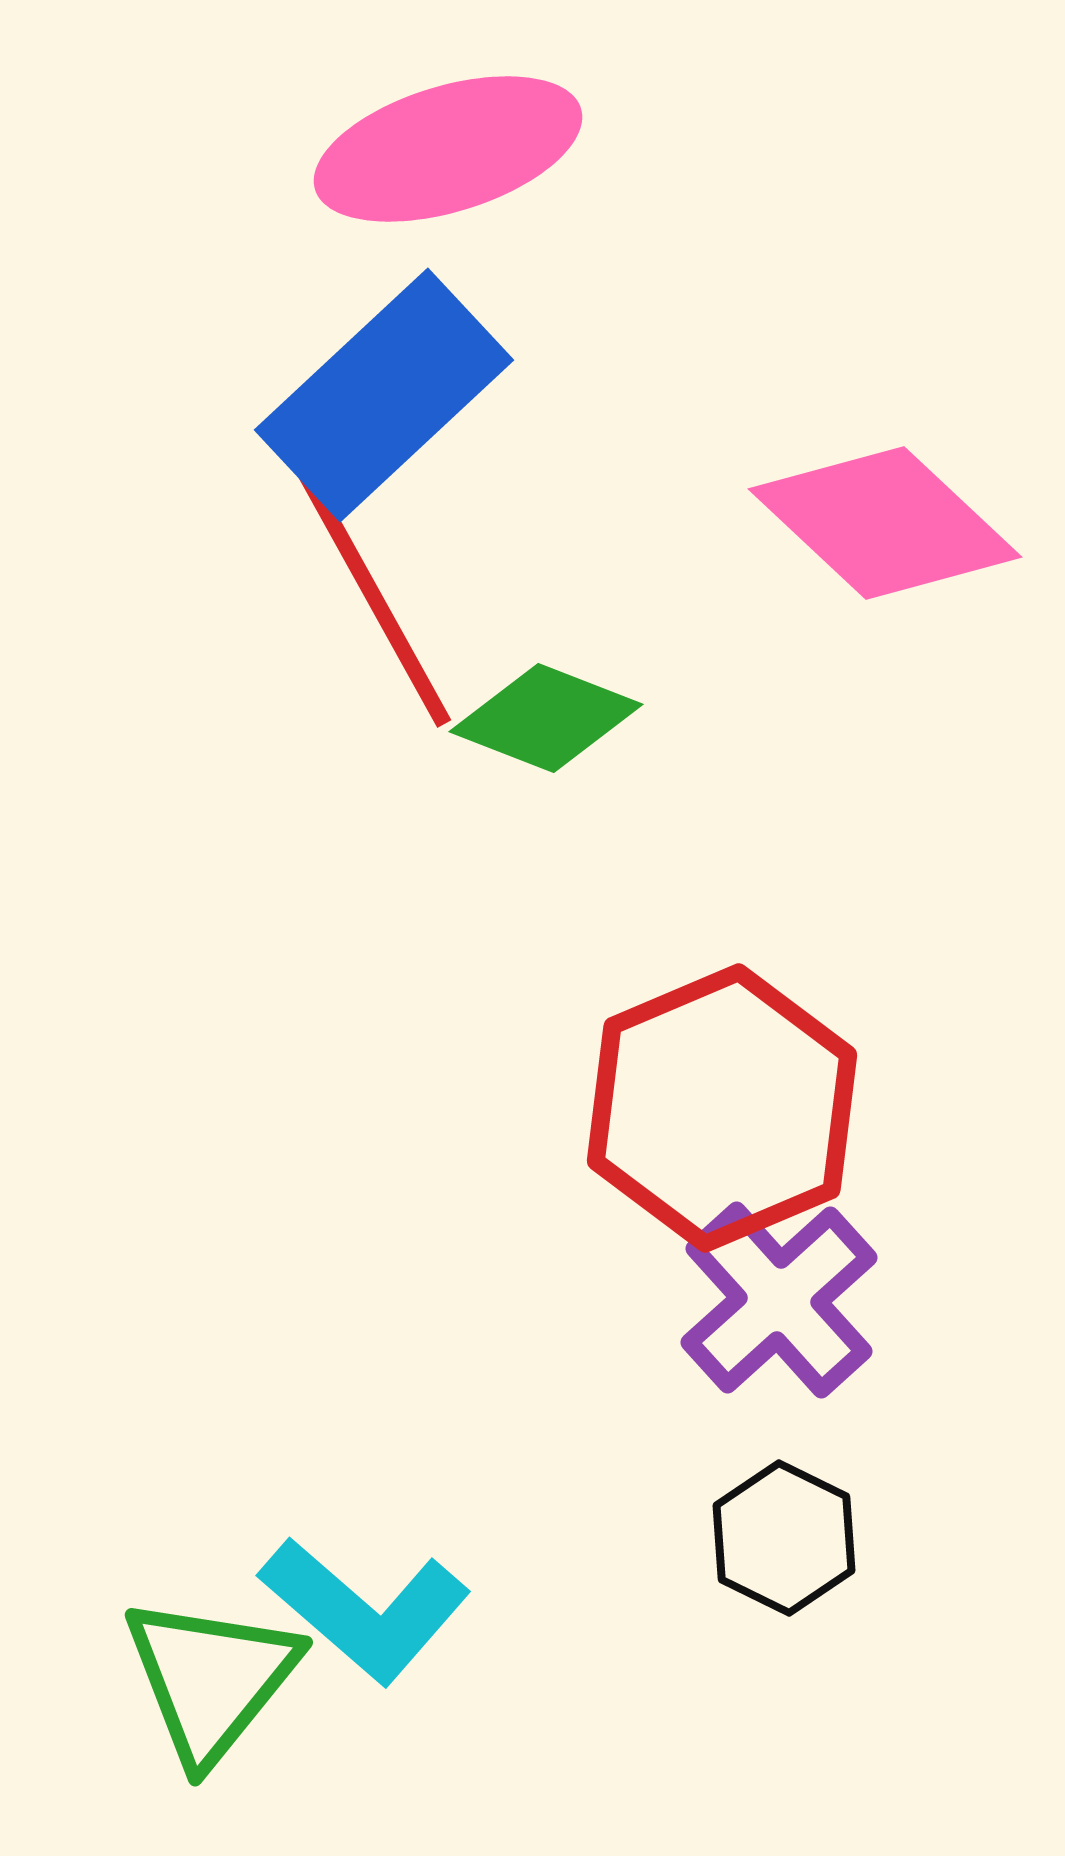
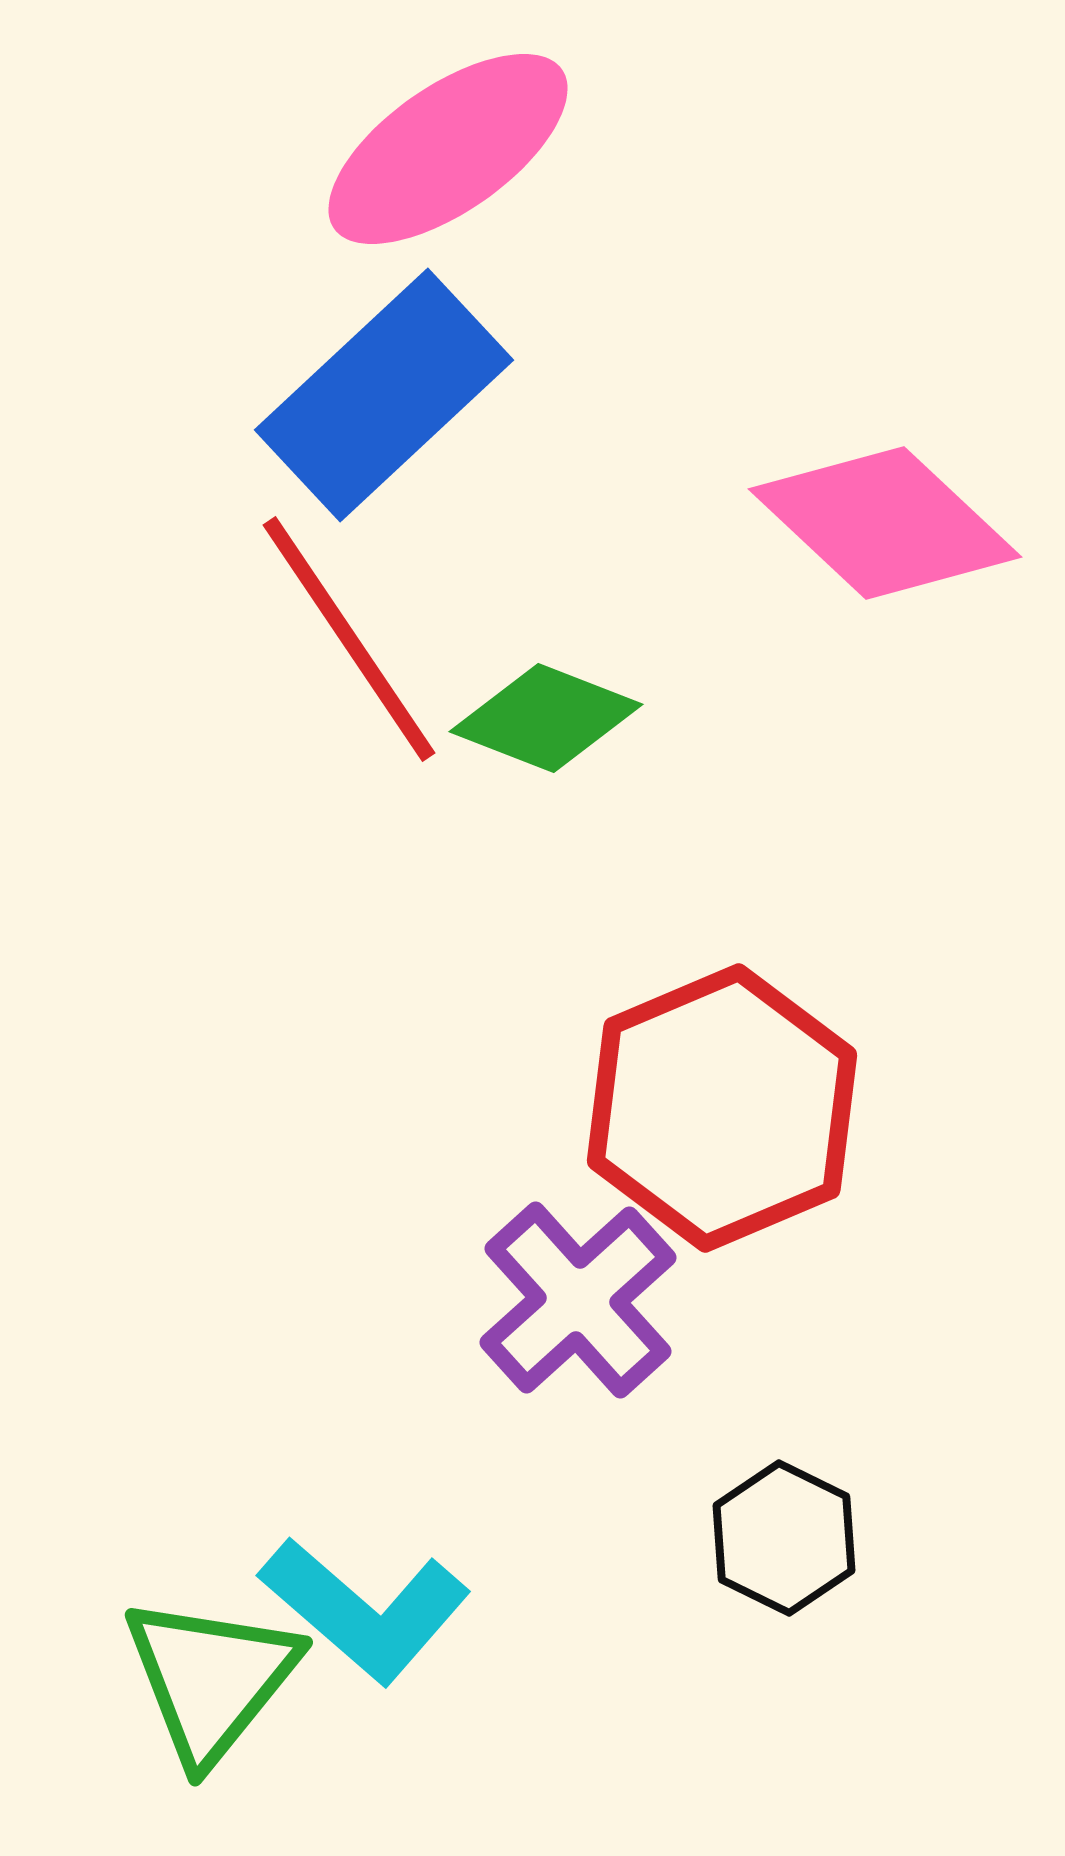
pink ellipse: rotated 18 degrees counterclockwise
red line: moved 26 px left, 40 px down; rotated 5 degrees counterclockwise
purple cross: moved 201 px left
